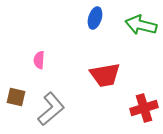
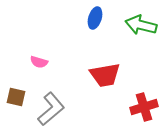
pink semicircle: moved 2 px down; rotated 78 degrees counterclockwise
red cross: moved 1 px up
